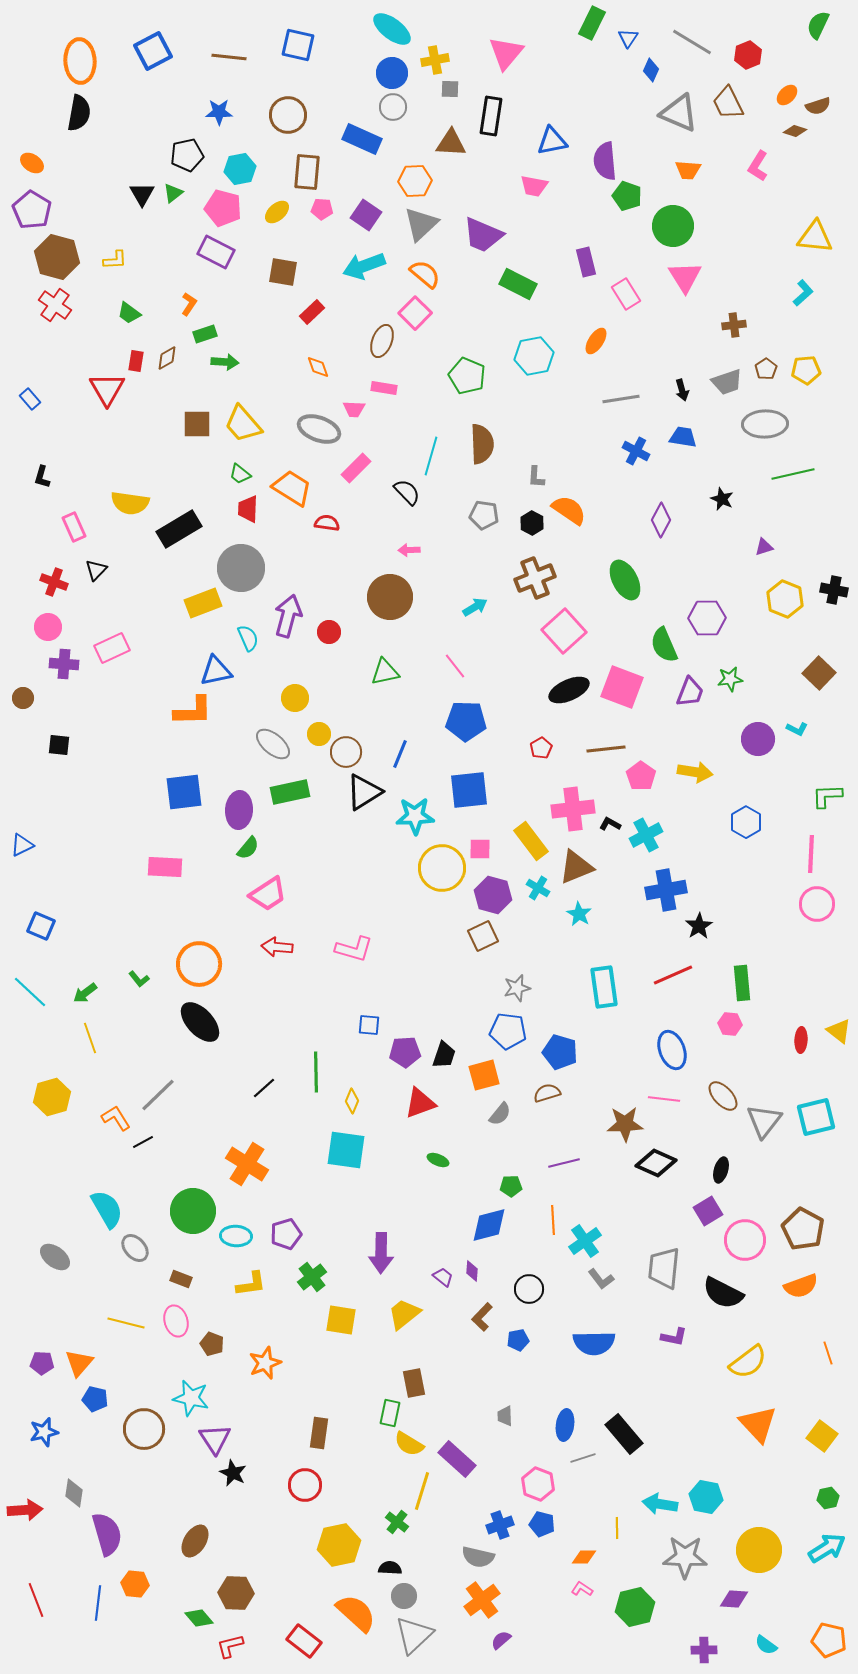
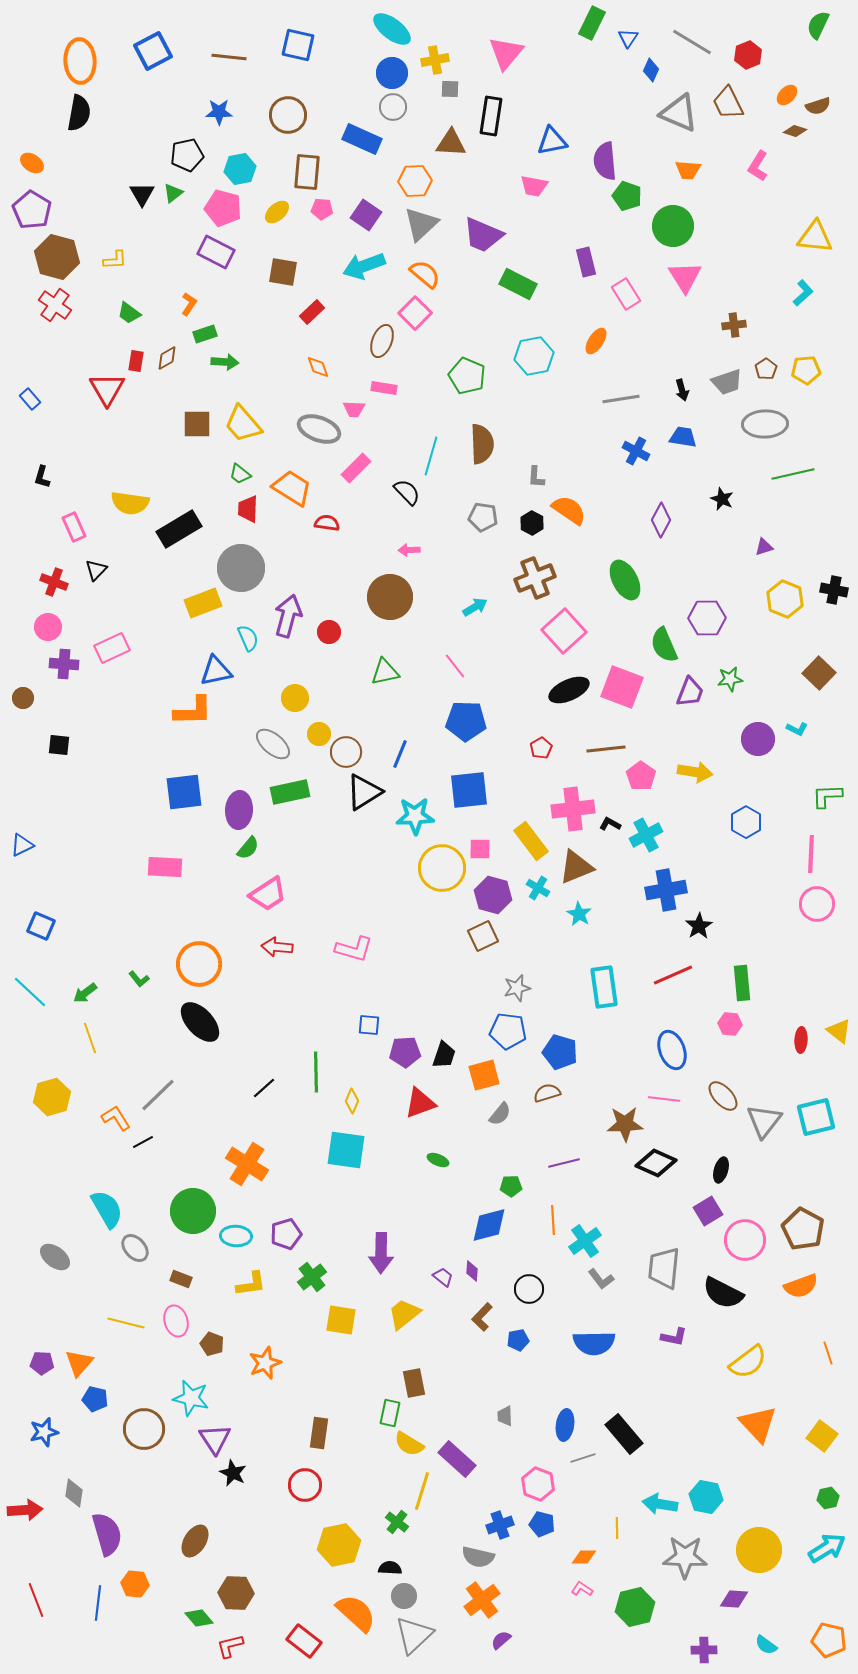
gray pentagon at (484, 515): moved 1 px left, 2 px down
